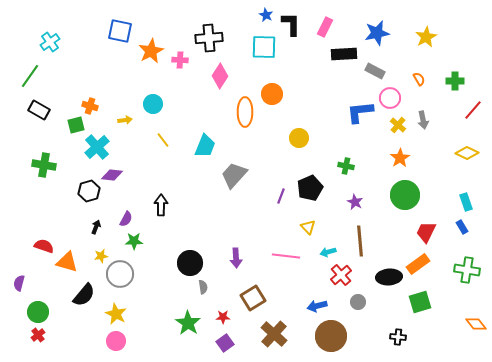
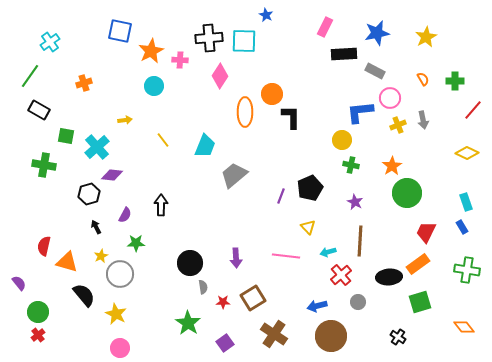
black L-shape at (291, 24): moved 93 px down
cyan square at (264, 47): moved 20 px left, 6 px up
orange semicircle at (419, 79): moved 4 px right
cyan circle at (153, 104): moved 1 px right, 18 px up
orange cross at (90, 106): moved 6 px left, 23 px up; rotated 35 degrees counterclockwise
green square at (76, 125): moved 10 px left, 11 px down; rotated 24 degrees clockwise
yellow cross at (398, 125): rotated 28 degrees clockwise
yellow circle at (299, 138): moved 43 px right, 2 px down
orange star at (400, 158): moved 8 px left, 8 px down
green cross at (346, 166): moved 5 px right, 1 px up
gray trapezoid at (234, 175): rotated 8 degrees clockwise
black hexagon at (89, 191): moved 3 px down
green circle at (405, 195): moved 2 px right, 2 px up
purple semicircle at (126, 219): moved 1 px left, 4 px up
black arrow at (96, 227): rotated 48 degrees counterclockwise
green star at (134, 241): moved 2 px right, 2 px down
brown line at (360, 241): rotated 8 degrees clockwise
red semicircle at (44, 246): rotated 96 degrees counterclockwise
yellow star at (101, 256): rotated 16 degrees counterclockwise
purple semicircle at (19, 283): rotated 126 degrees clockwise
black semicircle at (84, 295): rotated 80 degrees counterclockwise
red star at (223, 317): moved 15 px up
orange diamond at (476, 324): moved 12 px left, 3 px down
brown cross at (274, 334): rotated 8 degrees counterclockwise
black cross at (398, 337): rotated 28 degrees clockwise
pink circle at (116, 341): moved 4 px right, 7 px down
